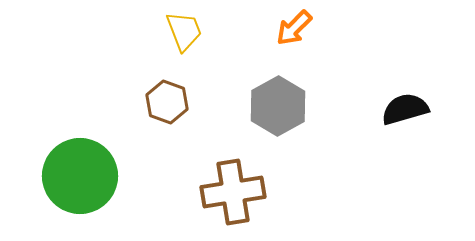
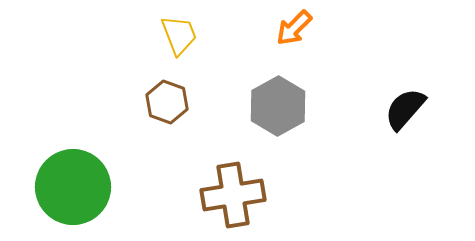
yellow trapezoid: moved 5 px left, 4 px down
black semicircle: rotated 33 degrees counterclockwise
green circle: moved 7 px left, 11 px down
brown cross: moved 3 px down
